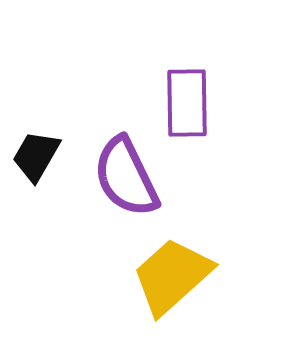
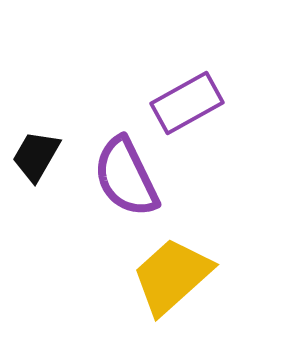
purple rectangle: rotated 62 degrees clockwise
